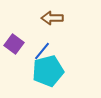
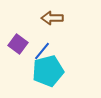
purple square: moved 4 px right
